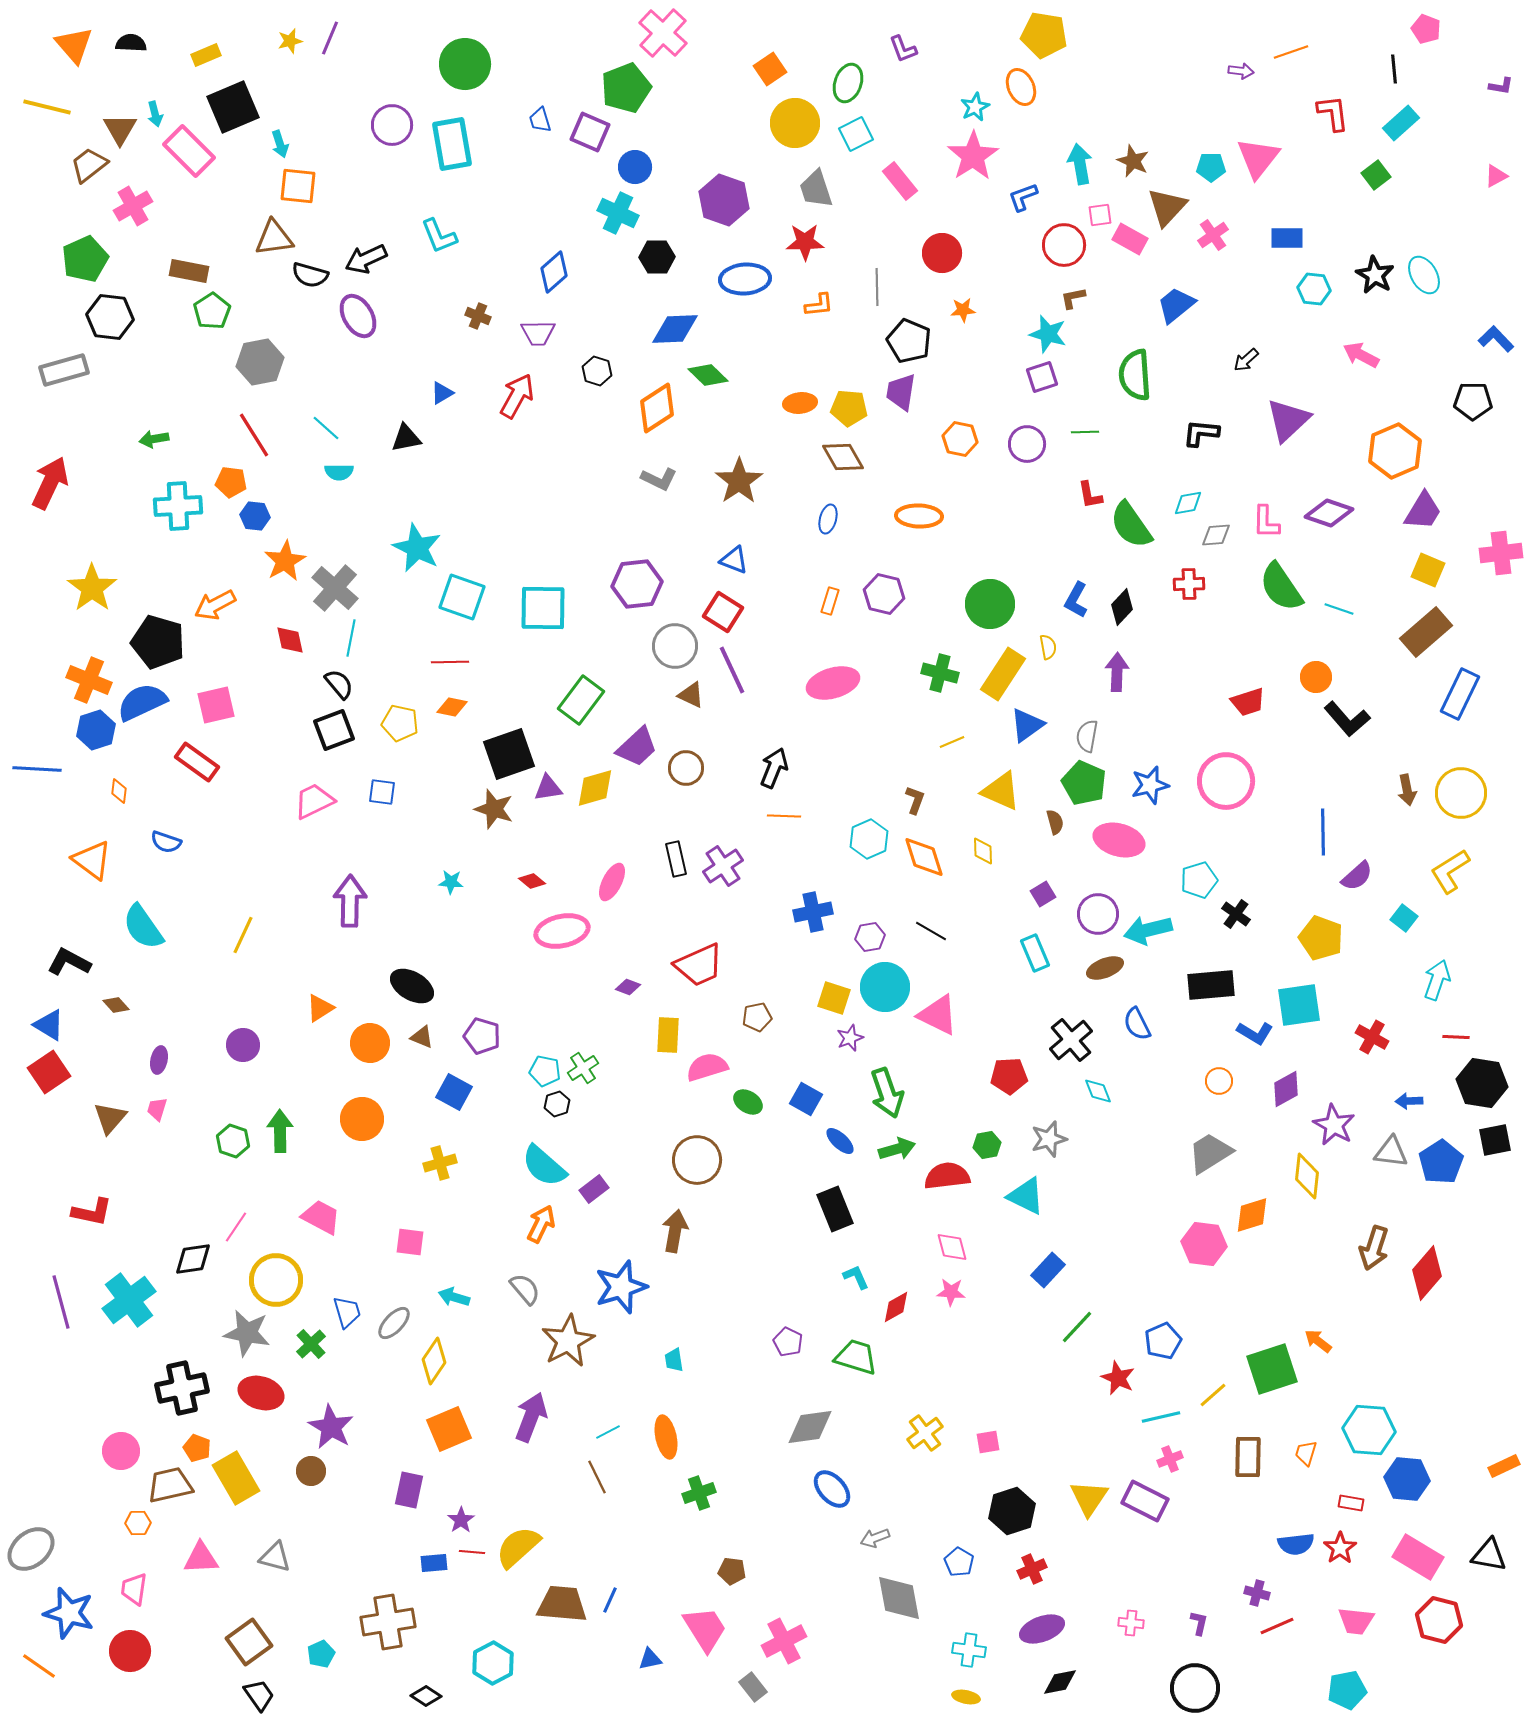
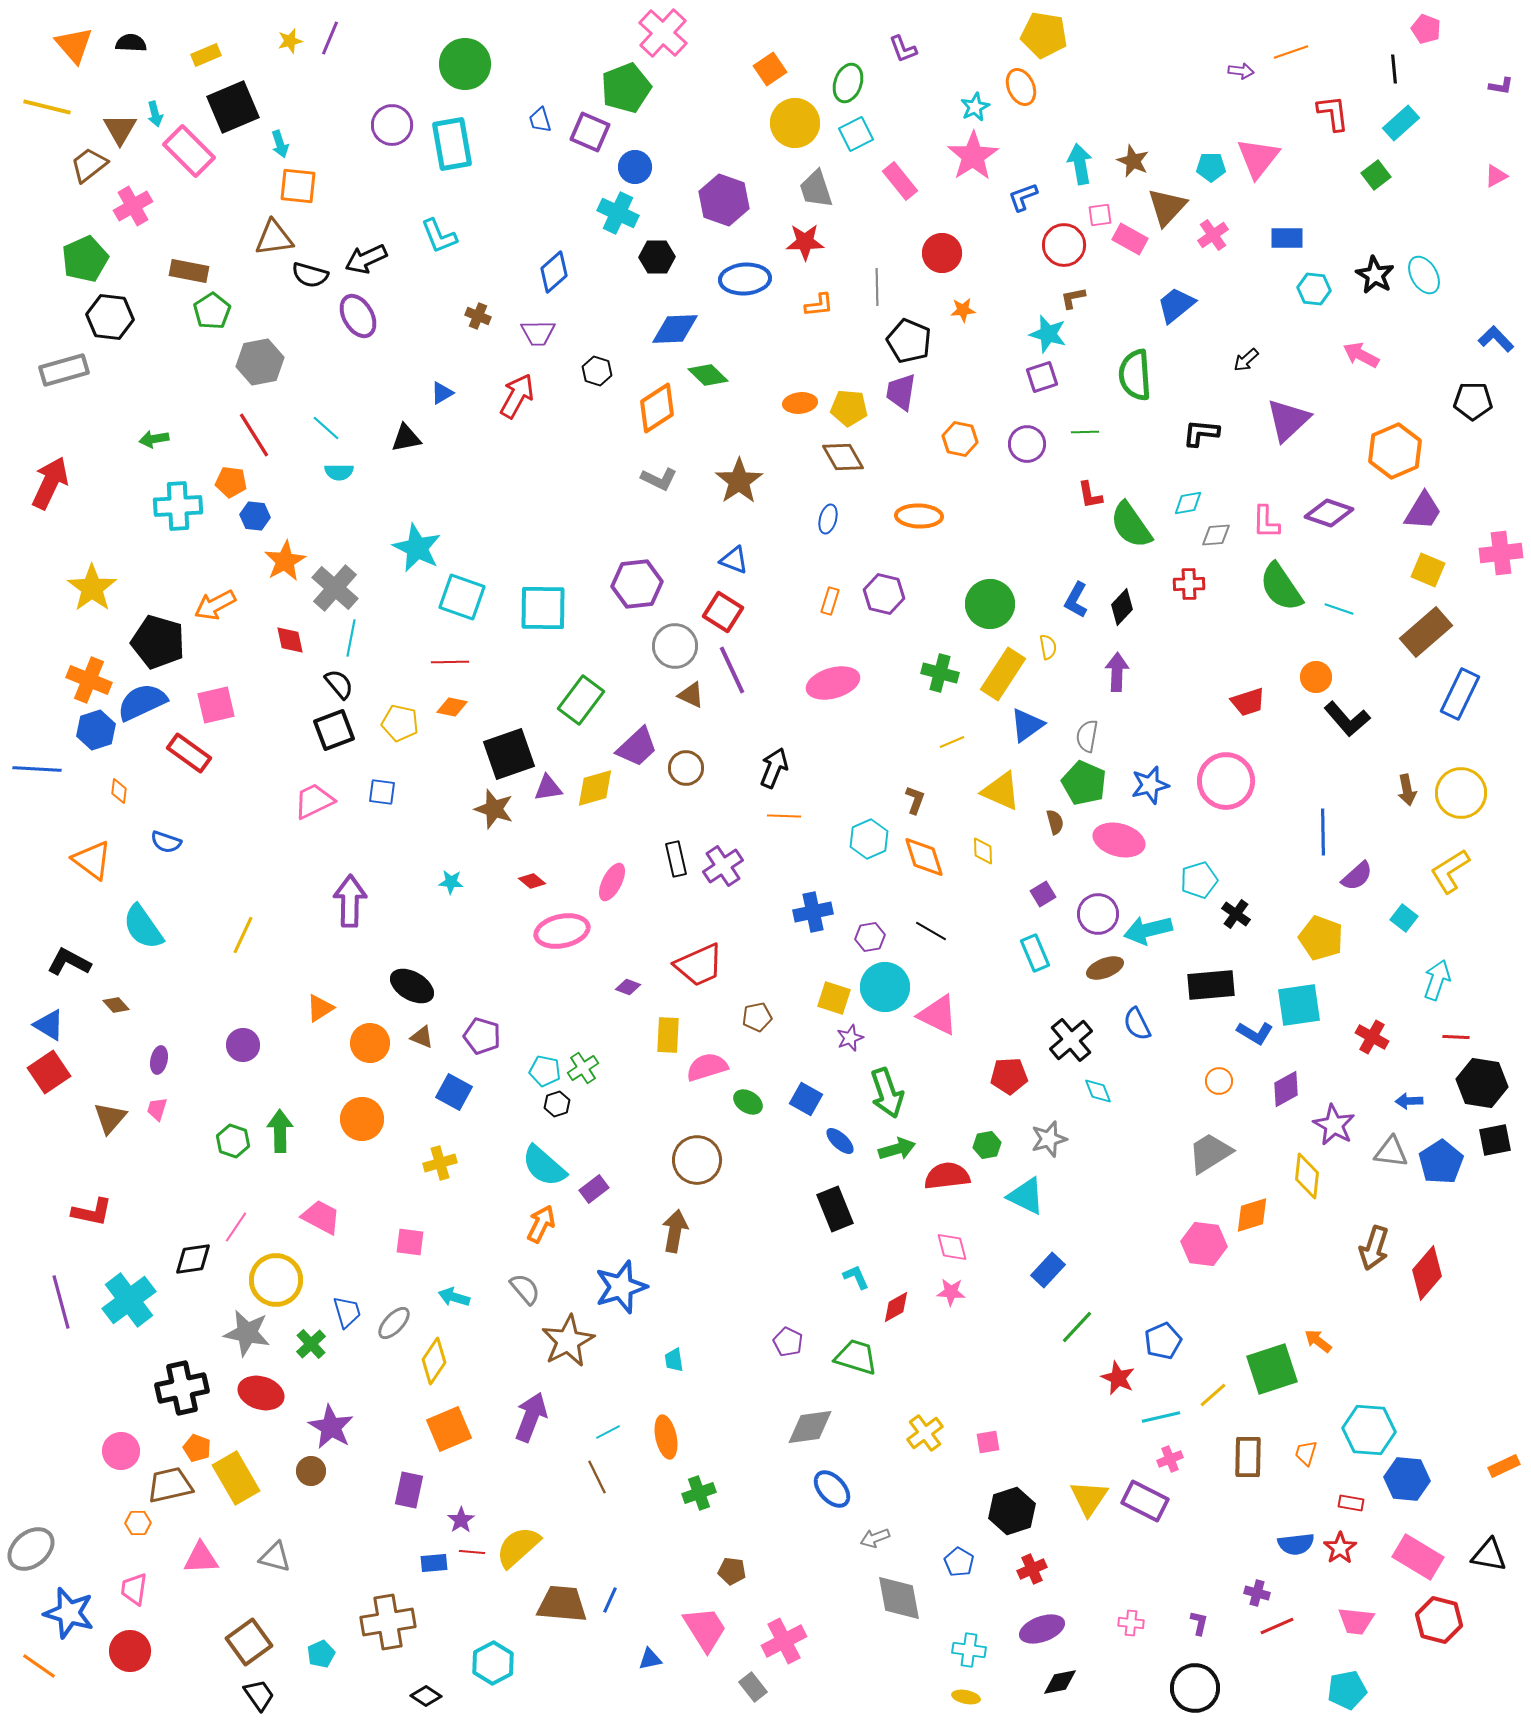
red rectangle at (197, 762): moved 8 px left, 9 px up
